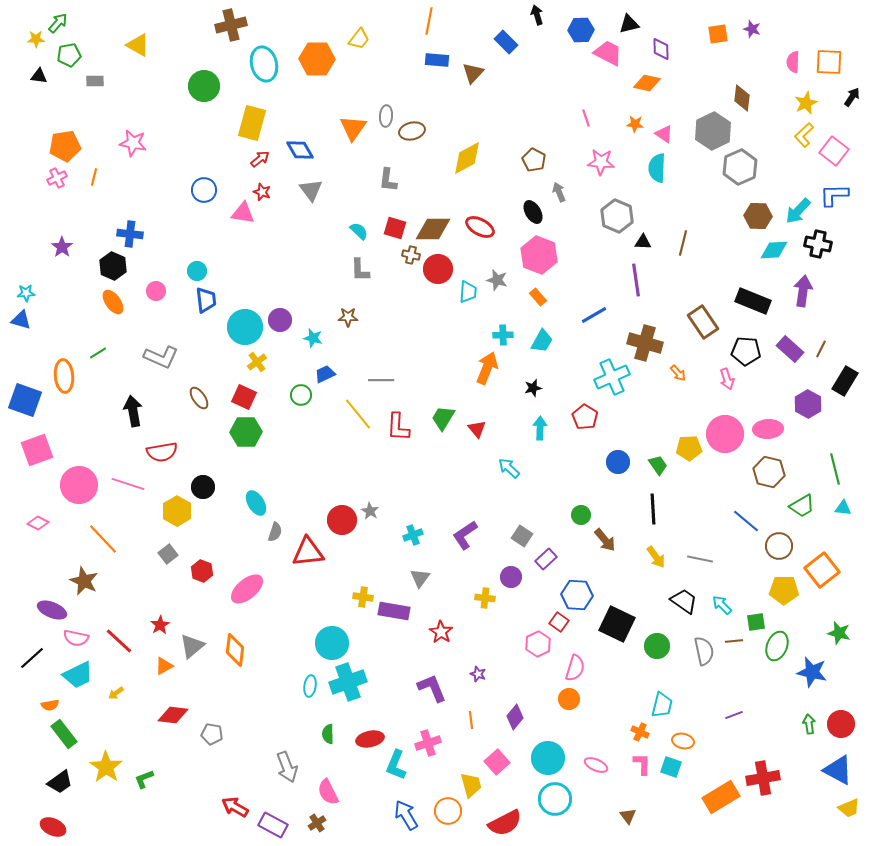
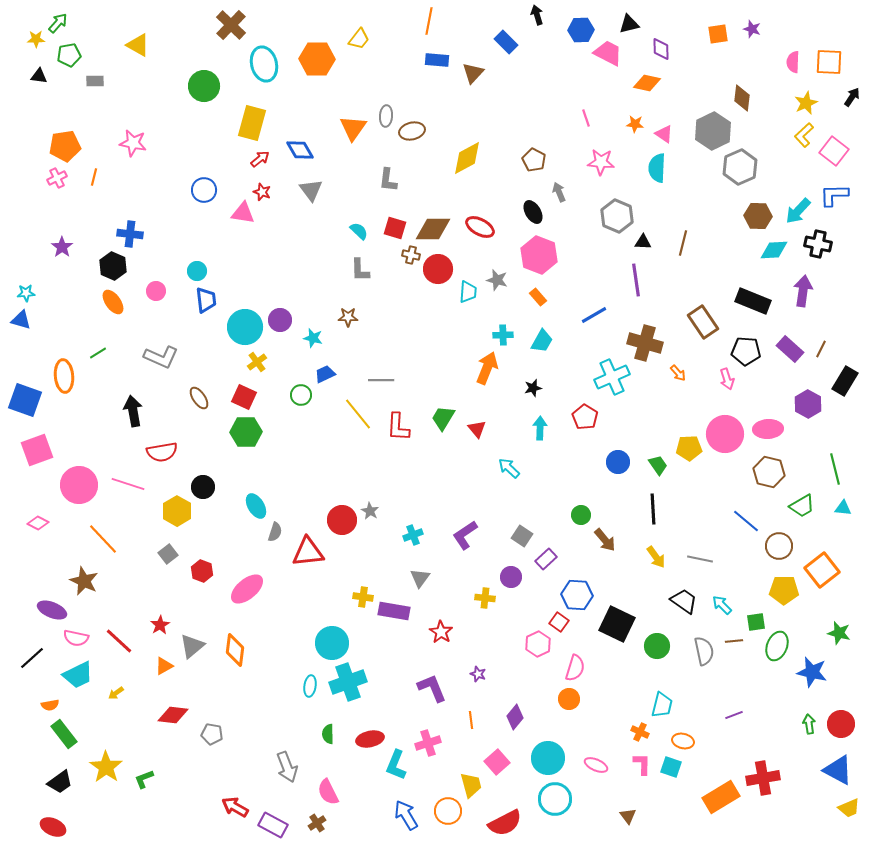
brown cross at (231, 25): rotated 32 degrees counterclockwise
cyan ellipse at (256, 503): moved 3 px down
